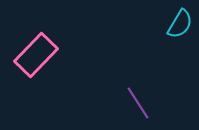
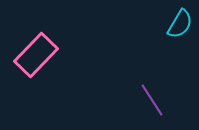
purple line: moved 14 px right, 3 px up
